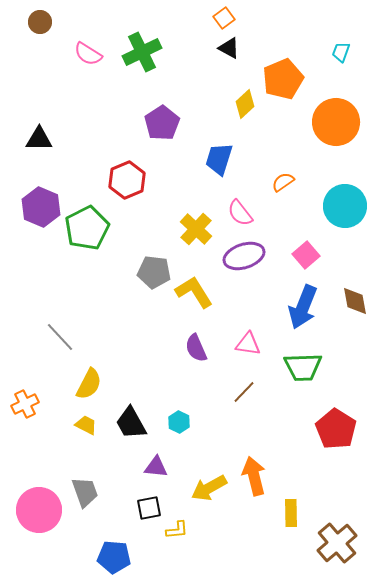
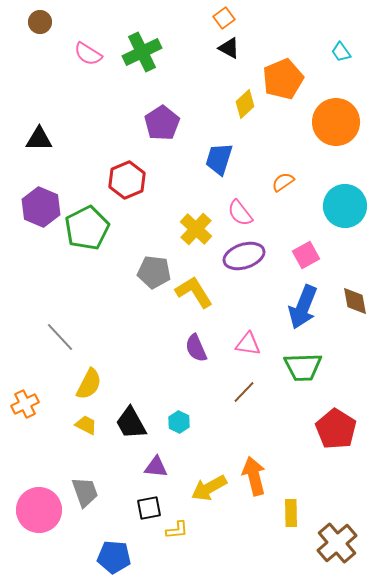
cyan trapezoid at (341, 52): rotated 55 degrees counterclockwise
pink square at (306, 255): rotated 12 degrees clockwise
